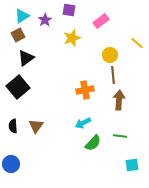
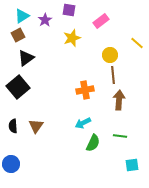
green semicircle: rotated 18 degrees counterclockwise
